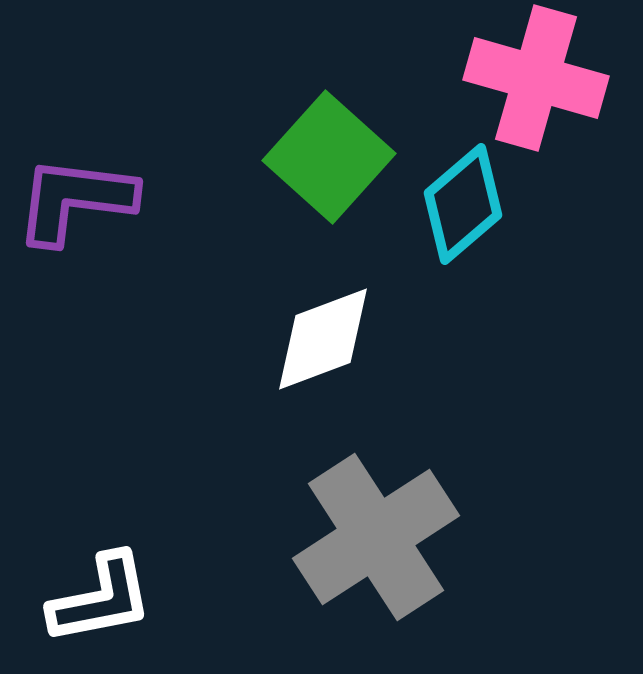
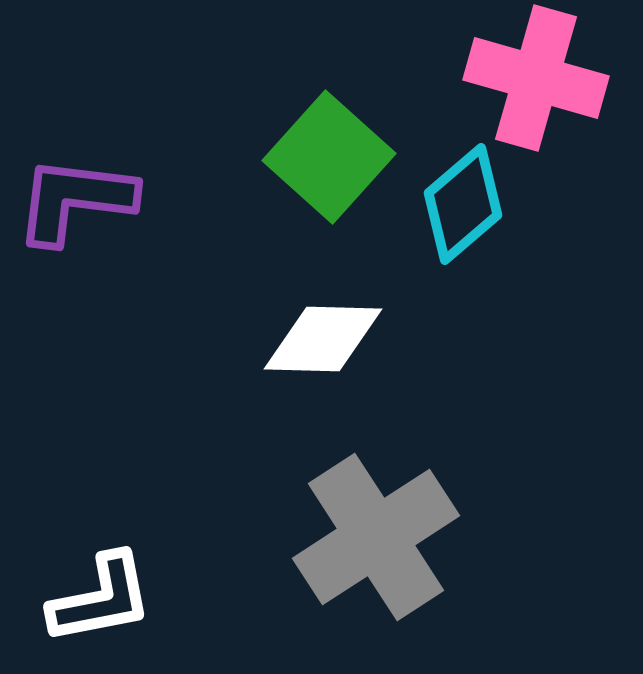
white diamond: rotated 22 degrees clockwise
